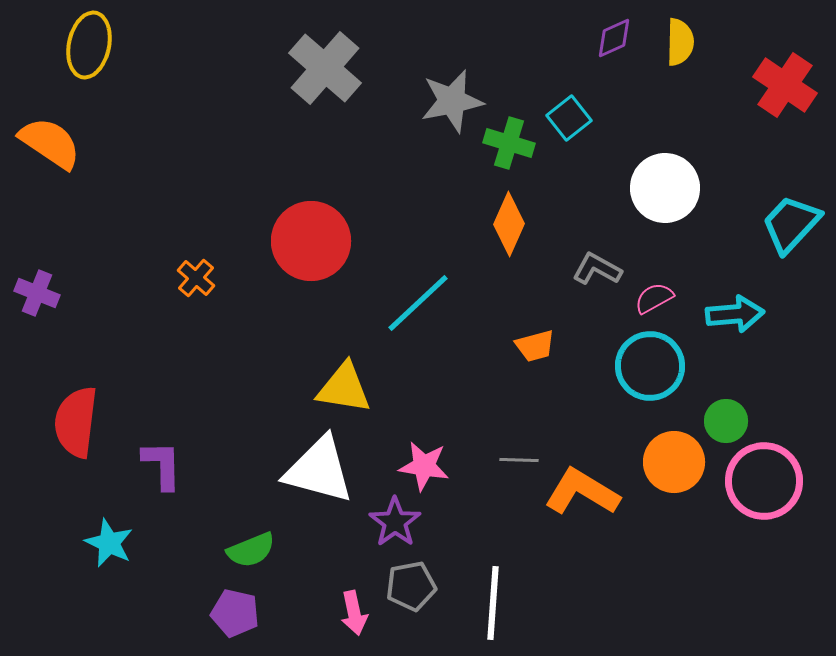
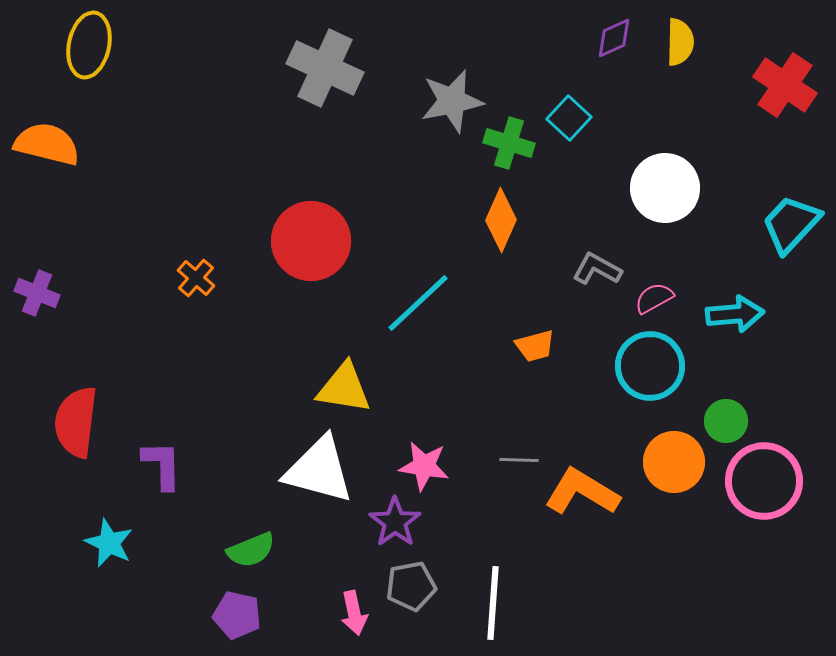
gray cross: rotated 16 degrees counterclockwise
cyan square: rotated 9 degrees counterclockwise
orange semicircle: moved 3 px left, 1 px down; rotated 20 degrees counterclockwise
orange diamond: moved 8 px left, 4 px up
purple pentagon: moved 2 px right, 2 px down
